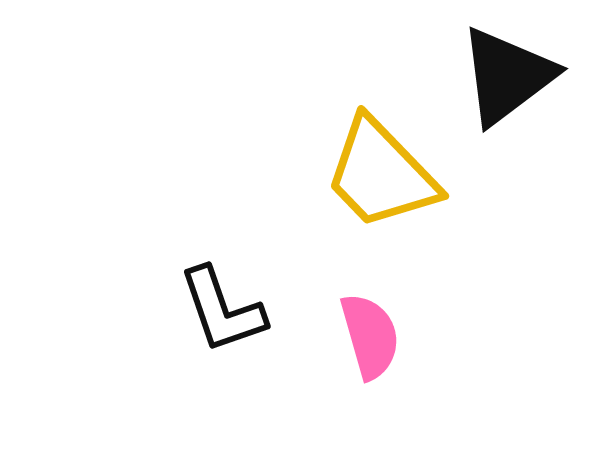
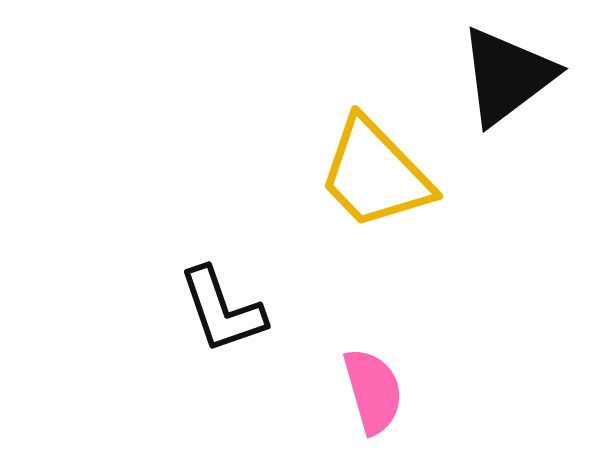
yellow trapezoid: moved 6 px left
pink semicircle: moved 3 px right, 55 px down
